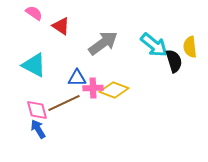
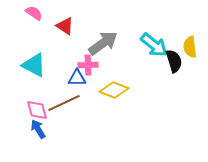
red triangle: moved 4 px right
pink cross: moved 5 px left, 23 px up
